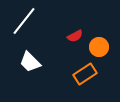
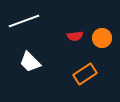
white line: rotated 32 degrees clockwise
red semicircle: rotated 21 degrees clockwise
orange circle: moved 3 px right, 9 px up
